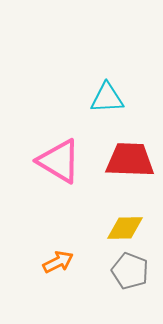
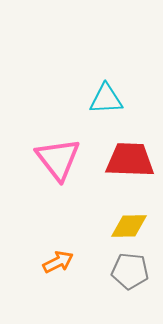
cyan triangle: moved 1 px left, 1 px down
pink triangle: moved 1 px left, 2 px up; rotated 21 degrees clockwise
yellow diamond: moved 4 px right, 2 px up
gray pentagon: rotated 15 degrees counterclockwise
